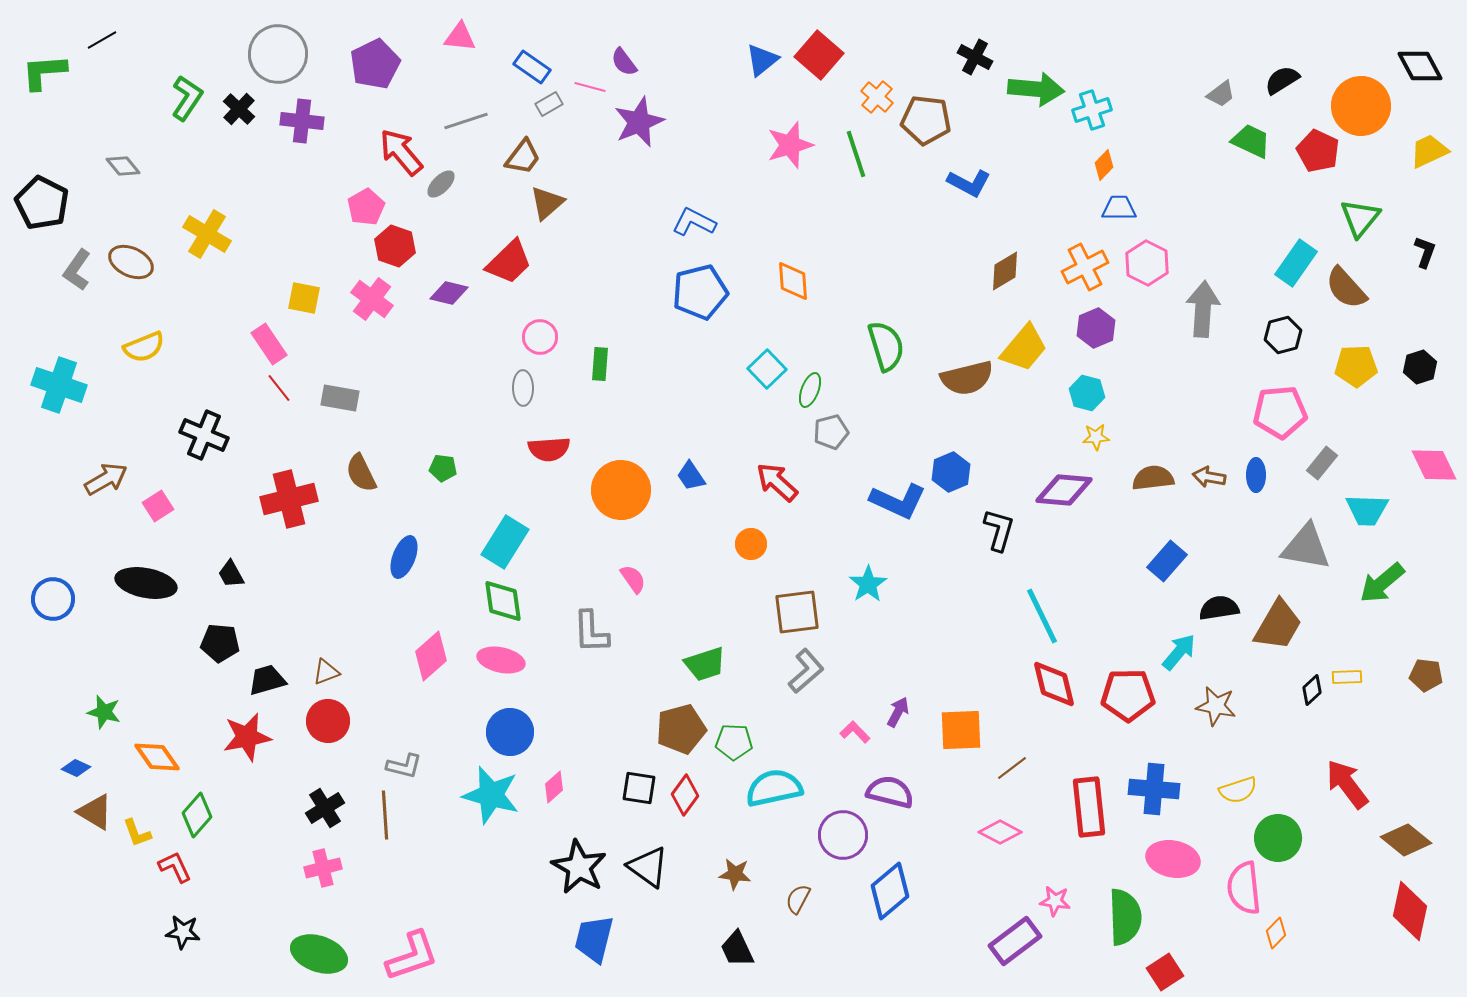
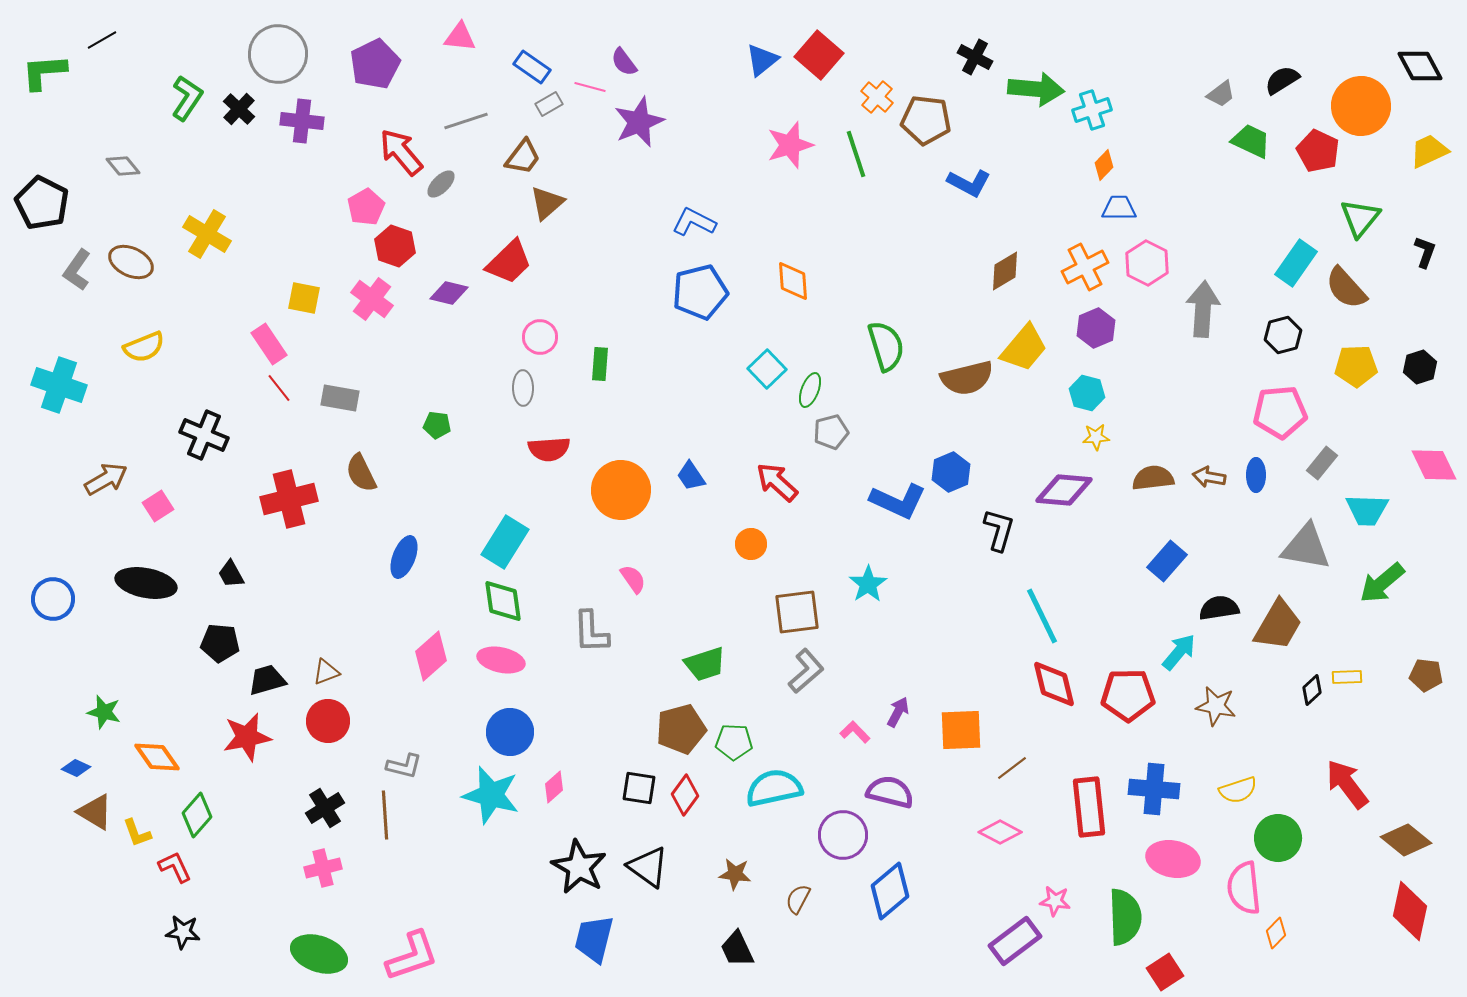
green pentagon at (443, 468): moved 6 px left, 43 px up
